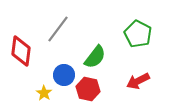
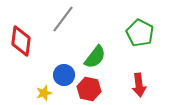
gray line: moved 5 px right, 10 px up
green pentagon: moved 2 px right, 1 px up
red diamond: moved 10 px up
red arrow: moved 1 px right, 4 px down; rotated 70 degrees counterclockwise
red hexagon: moved 1 px right
yellow star: rotated 21 degrees clockwise
